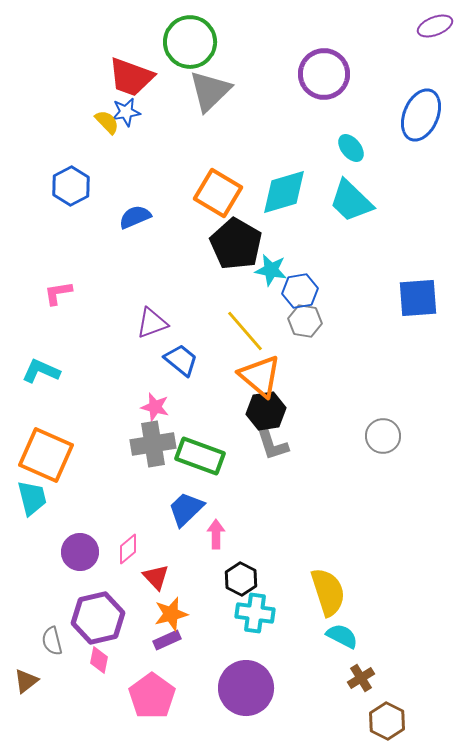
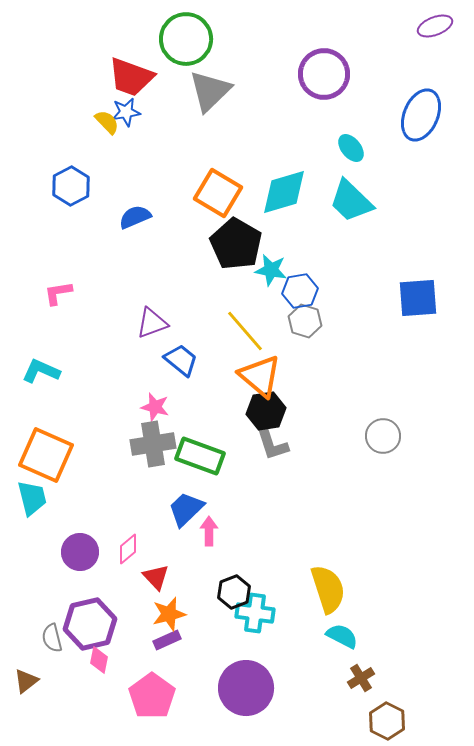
green circle at (190, 42): moved 4 px left, 3 px up
gray hexagon at (305, 321): rotated 8 degrees clockwise
pink arrow at (216, 534): moved 7 px left, 3 px up
black hexagon at (241, 579): moved 7 px left, 13 px down; rotated 12 degrees clockwise
yellow semicircle at (328, 592): moved 3 px up
orange star at (171, 614): moved 2 px left
purple hexagon at (98, 618): moved 8 px left, 6 px down
gray semicircle at (52, 641): moved 3 px up
